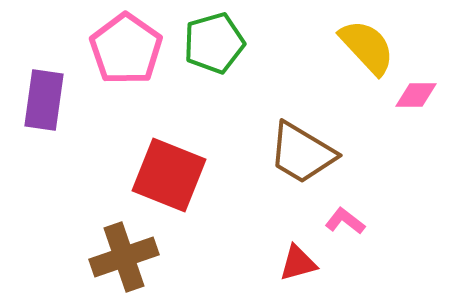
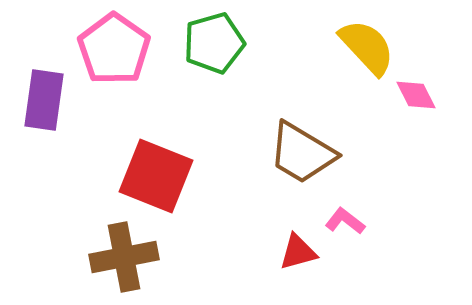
pink pentagon: moved 12 px left
pink diamond: rotated 63 degrees clockwise
red square: moved 13 px left, 1 px down
brown cross: rotated 8 degrees clockwise
red triangle: moved 11 px up
